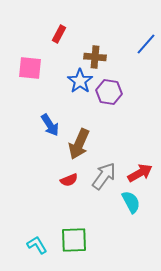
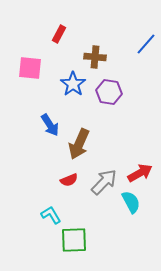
blue star: moved 7 px left, 3 px down
gray arrow: moved 6 px down; rotated 8 degrees clockwise
cyan L-shape: moved 14 px right, 30 px up
